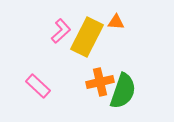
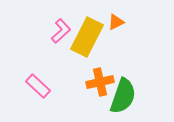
orange triangle: rotated 30 degrees counterclockwise
green semicircle: moved 5 px down
